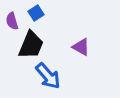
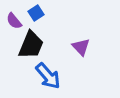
purple semicircle: moved 2 px right; rotated 24 degrees counterclockwise
purple triangle: rotated 18 degrees clockwise
